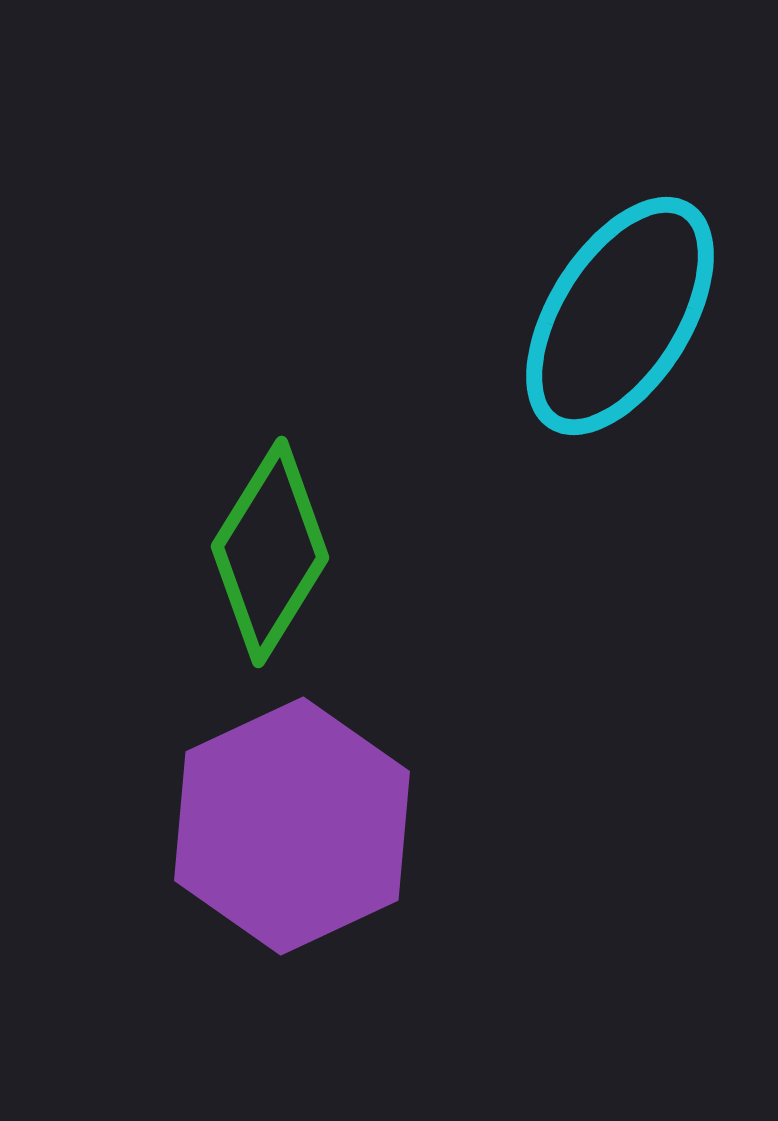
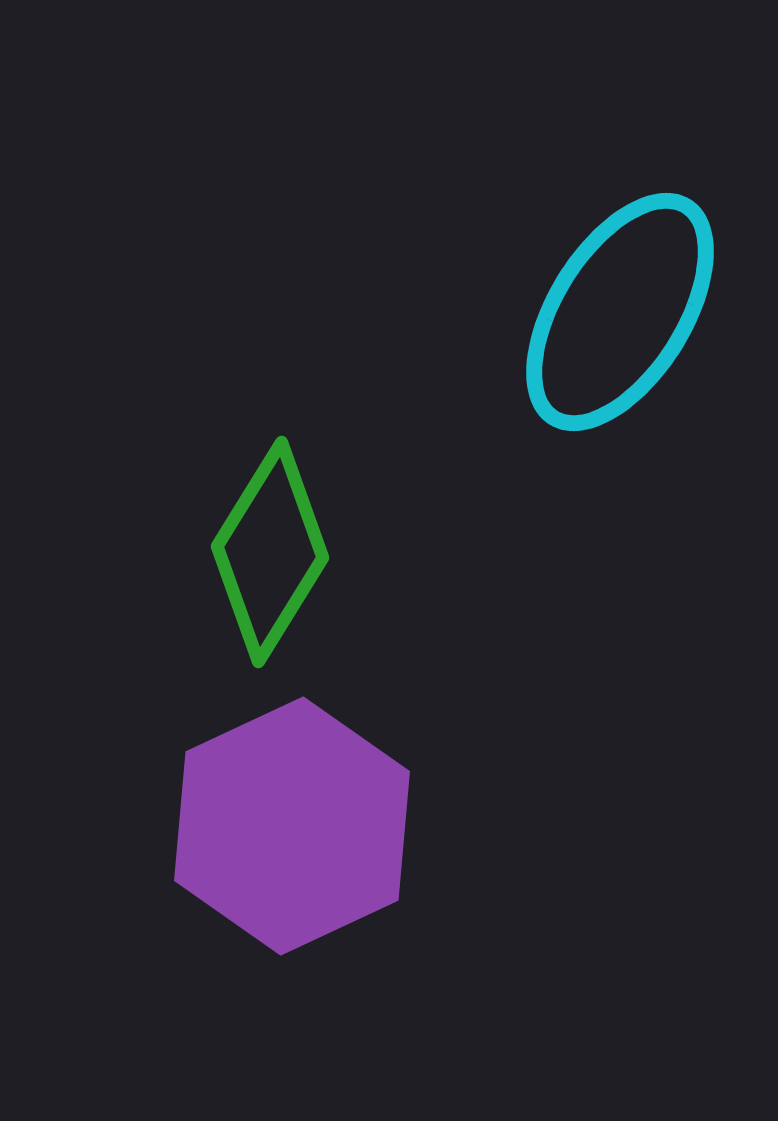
cyan ellipse: moved 4 px up
